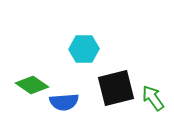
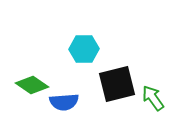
black square: moved 1 px right, 4 px up
